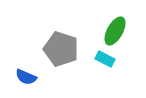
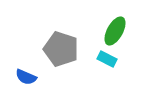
cyan rectangle: moved 2 px right
